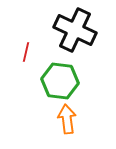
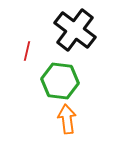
black cross: rotated 12 degrees clockwise
red line: moved 1 px right, 1 px up
